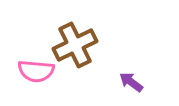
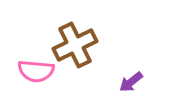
purple arrow: rotated 75 degrees counterclockwise
